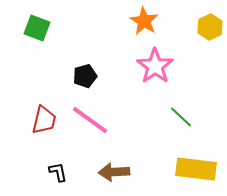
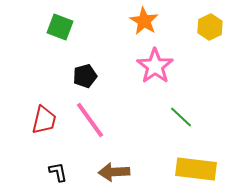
green square: moved 23 px right, 1 px up
pink line: rotated 18 degrees clockwise
